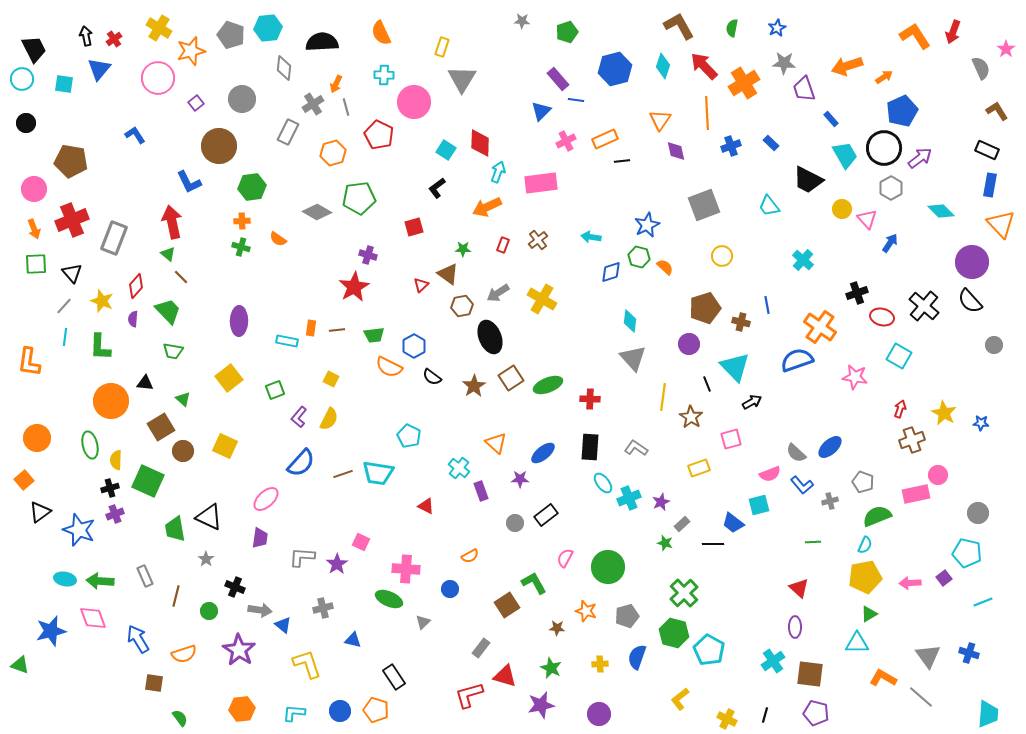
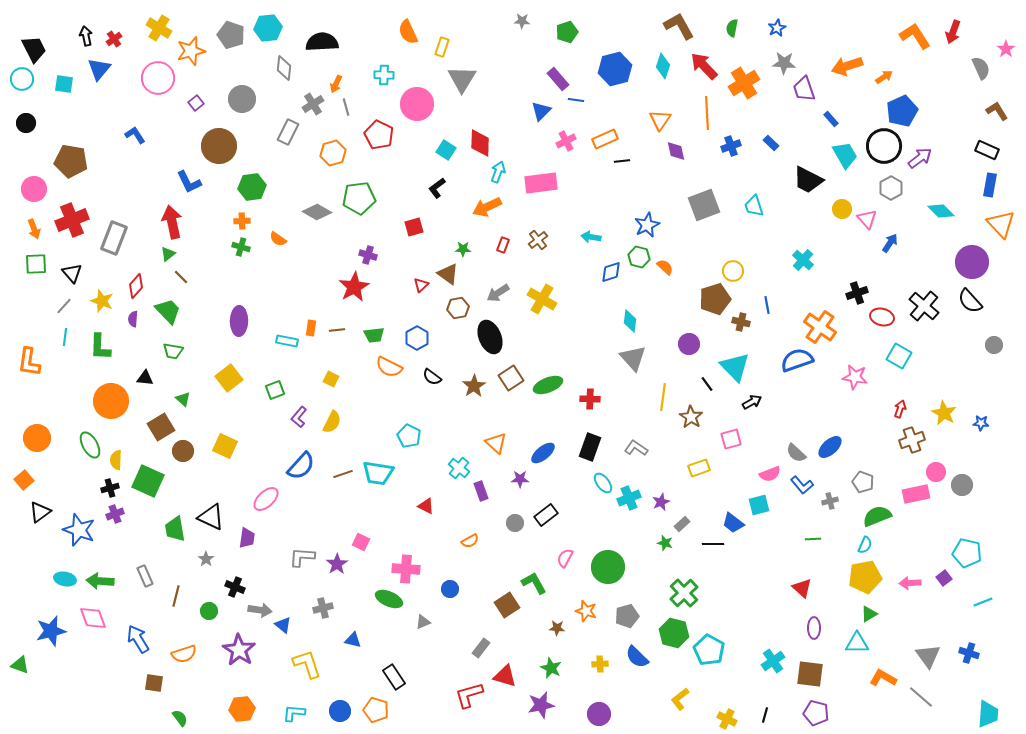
orange semicircle at (381, 33): moved 27 px right, 1 px up
pink circle at (414, 102): moved 3 px right, 2 px down
black circle at (884, 148): moved 2 px up
cyan trapezoid at (769, 206): moved 15 px left; rotated 20 degrees clockwise
green triangle at (168, 254): rotated 42 degrees clockwise
yellow circle at (722, 256): moved 11 px right, 15 px down
brown hexagon at (462, 306): moved 4 px left, 2 px down
brown pentagon at (705, 308): moved 10 px right, 9 px up
blue hexagon at (414, 346): moved 3 px right, 8 px up
black triangle at (145, 383): moved 5 px up
black line at (707, 384): rotated 14 degrees counterclockwise
yellow semicircle at (329, 419): moved 3 px right, 3 px down
green ellipse at (90, 445): rotated 16 degrees counterclockwise
black rectangle at (590, 447): rotated 16 degrees clockwise
blue semicircle at (301, 463): moved 3 px down
pink circle at (938, 475): moved 2 px left, 3 px up
gray circle at (978, 513): moved 16 px left, 28 px up
black triangle at (209, 517): moved 2 px right
purple trapezoid at (260, 538): moved 13 px left
green line at (813, 542): moved 3 px up
orange semicircle at (470, 556): moved 15 px up
red triangle at (799, 588): moved 3 px right
gray triangle at (423, 622): rotated 21 degrees clockwise
purple ellipse at (795, 627): moved 19 px right, 1 px down
blue semicircle at (637, 657): rotated 65 degrees counterclockwise
